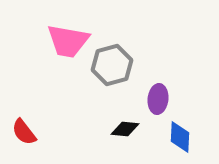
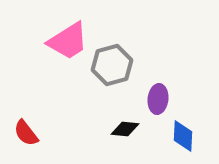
pink trapezoid: rotated 42 degrees counterclockwise
red semicircle: moved 2 px right, 1 px down
blue diamond: moved 3 px right, 1 px up
